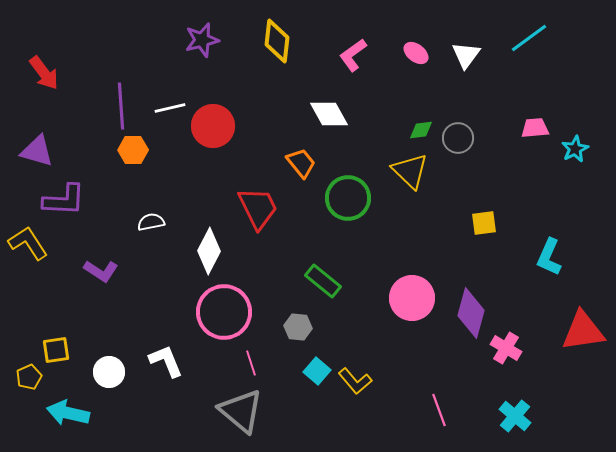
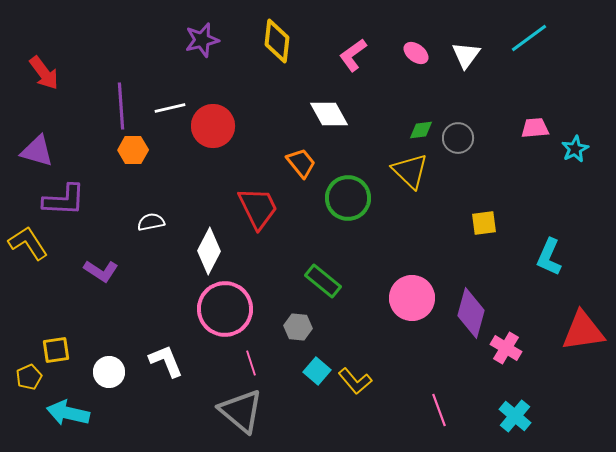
pink circle at (224, 312): moved 1 px right, 3 px up
